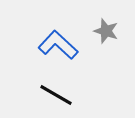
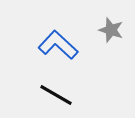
gray star: moved 5 px right, 1 px up
